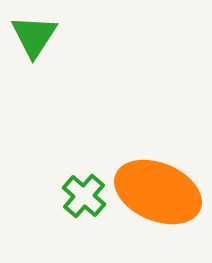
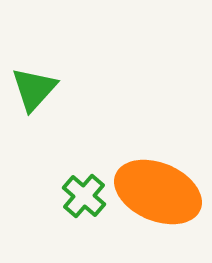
green triangle: moved 53 px down; rotated 9 degrees clockwise
